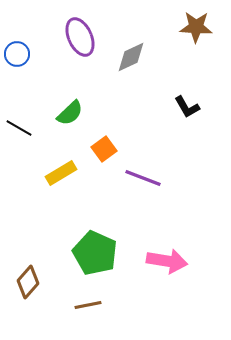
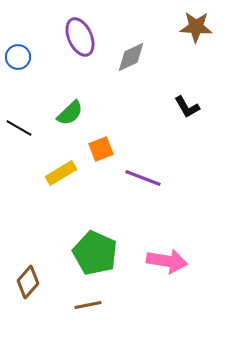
blue circle: moved 1 px right, 3 px down
orange square: moved 3 px left; rotated 15 degrees clockwise
